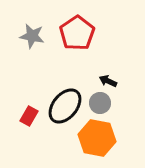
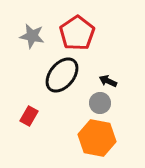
black ellipse: moved 3 px left, 31 px up
